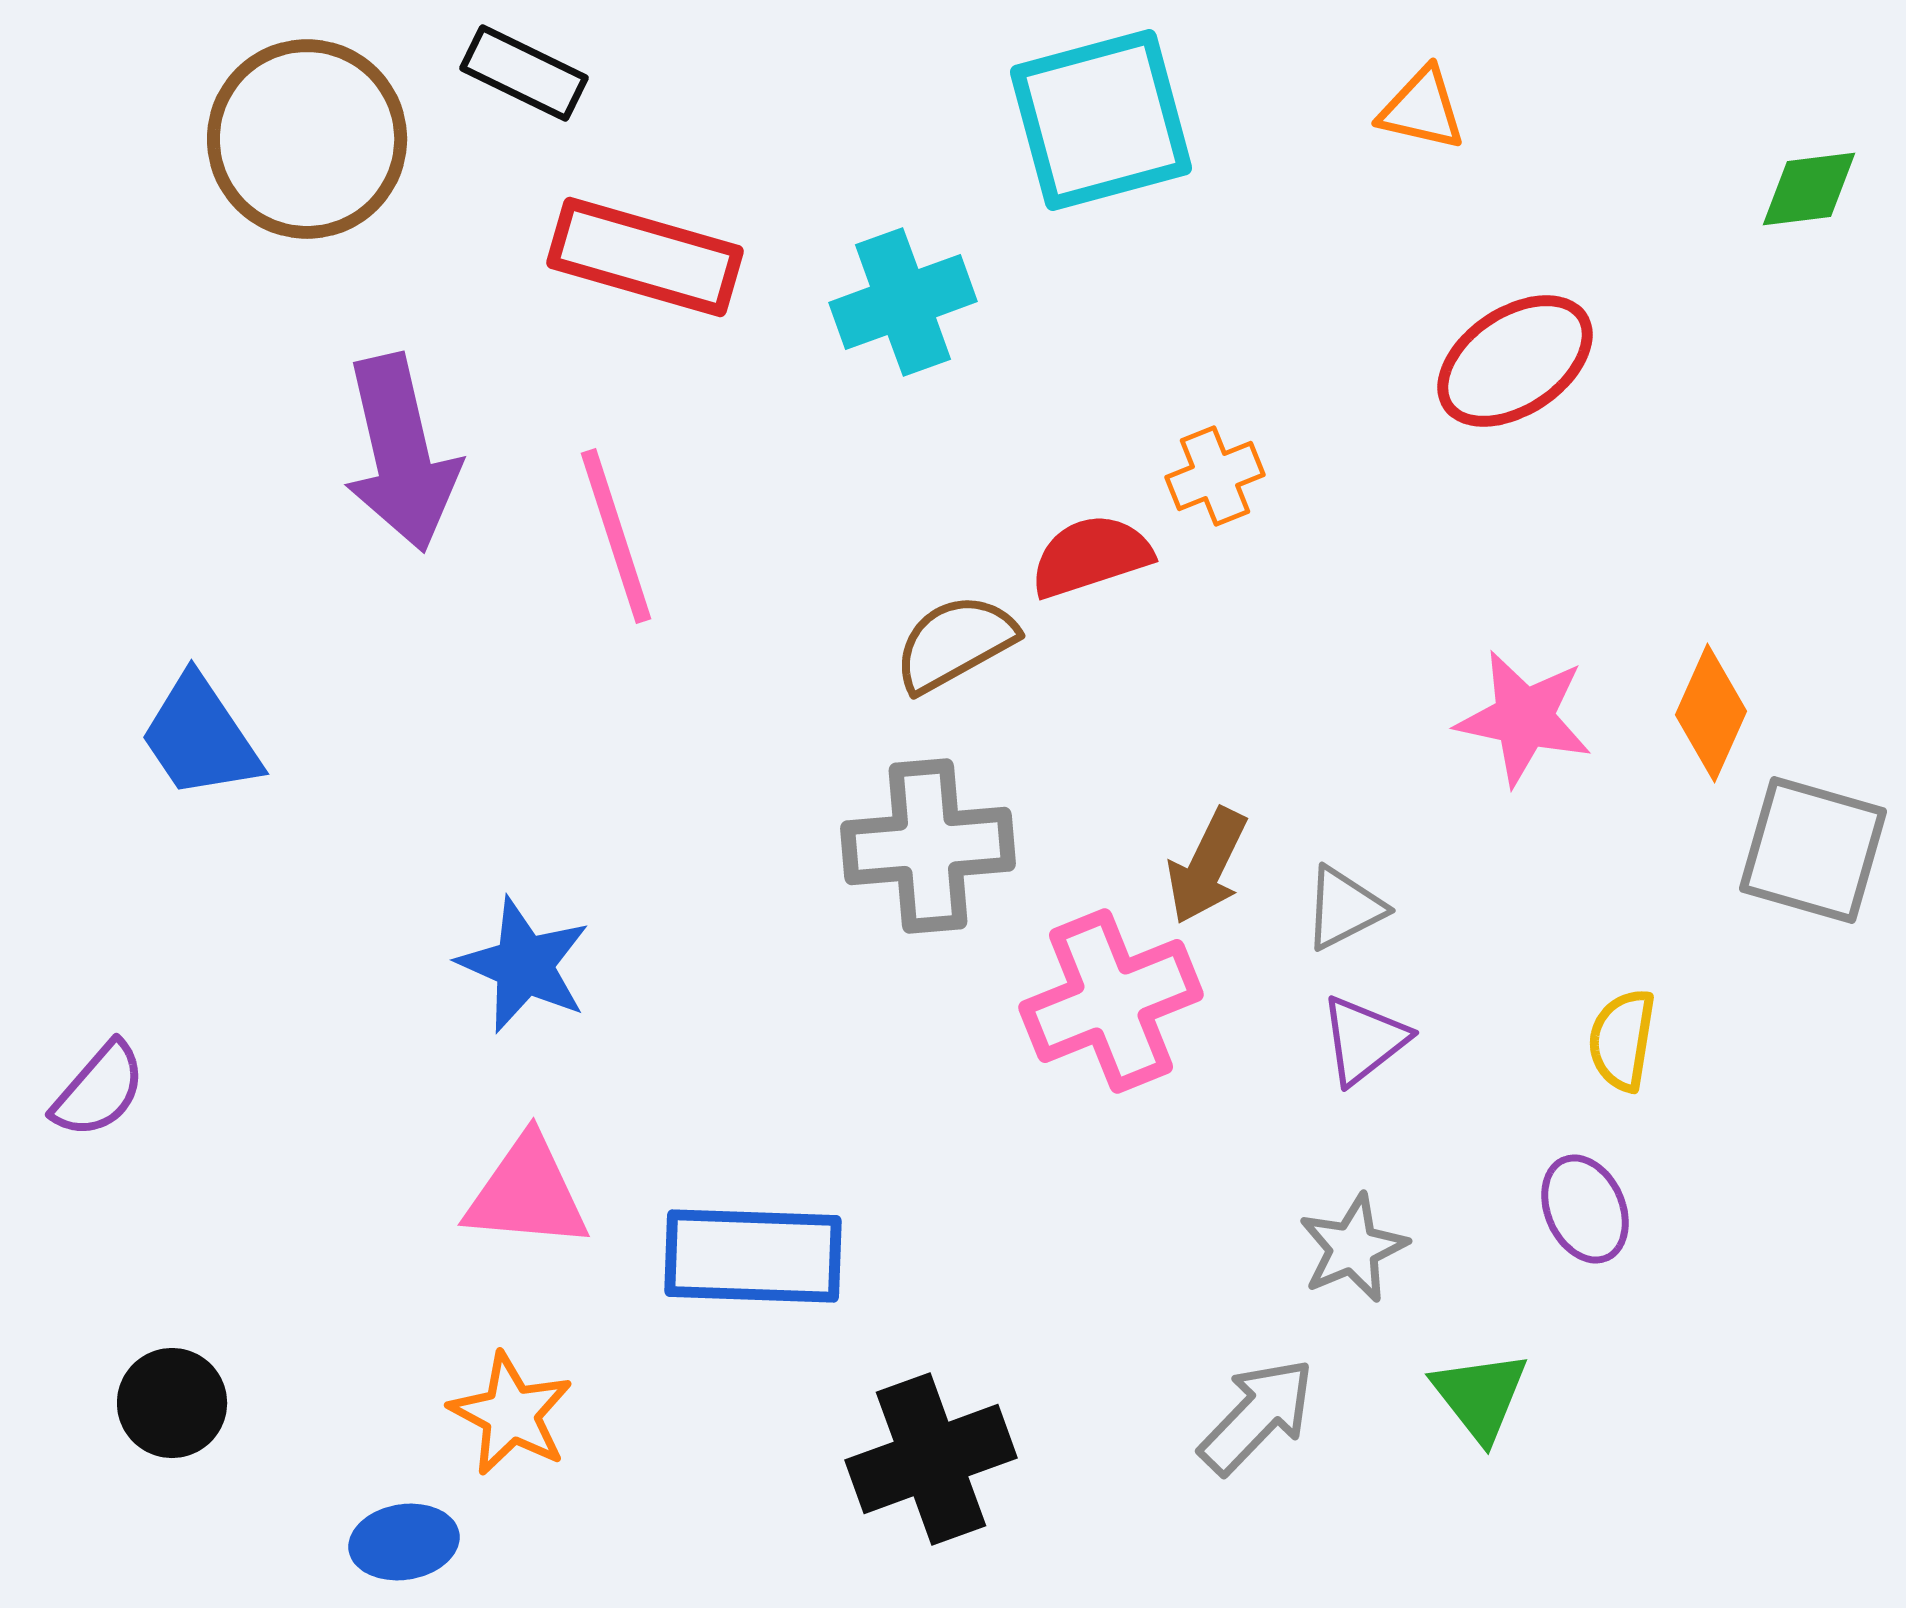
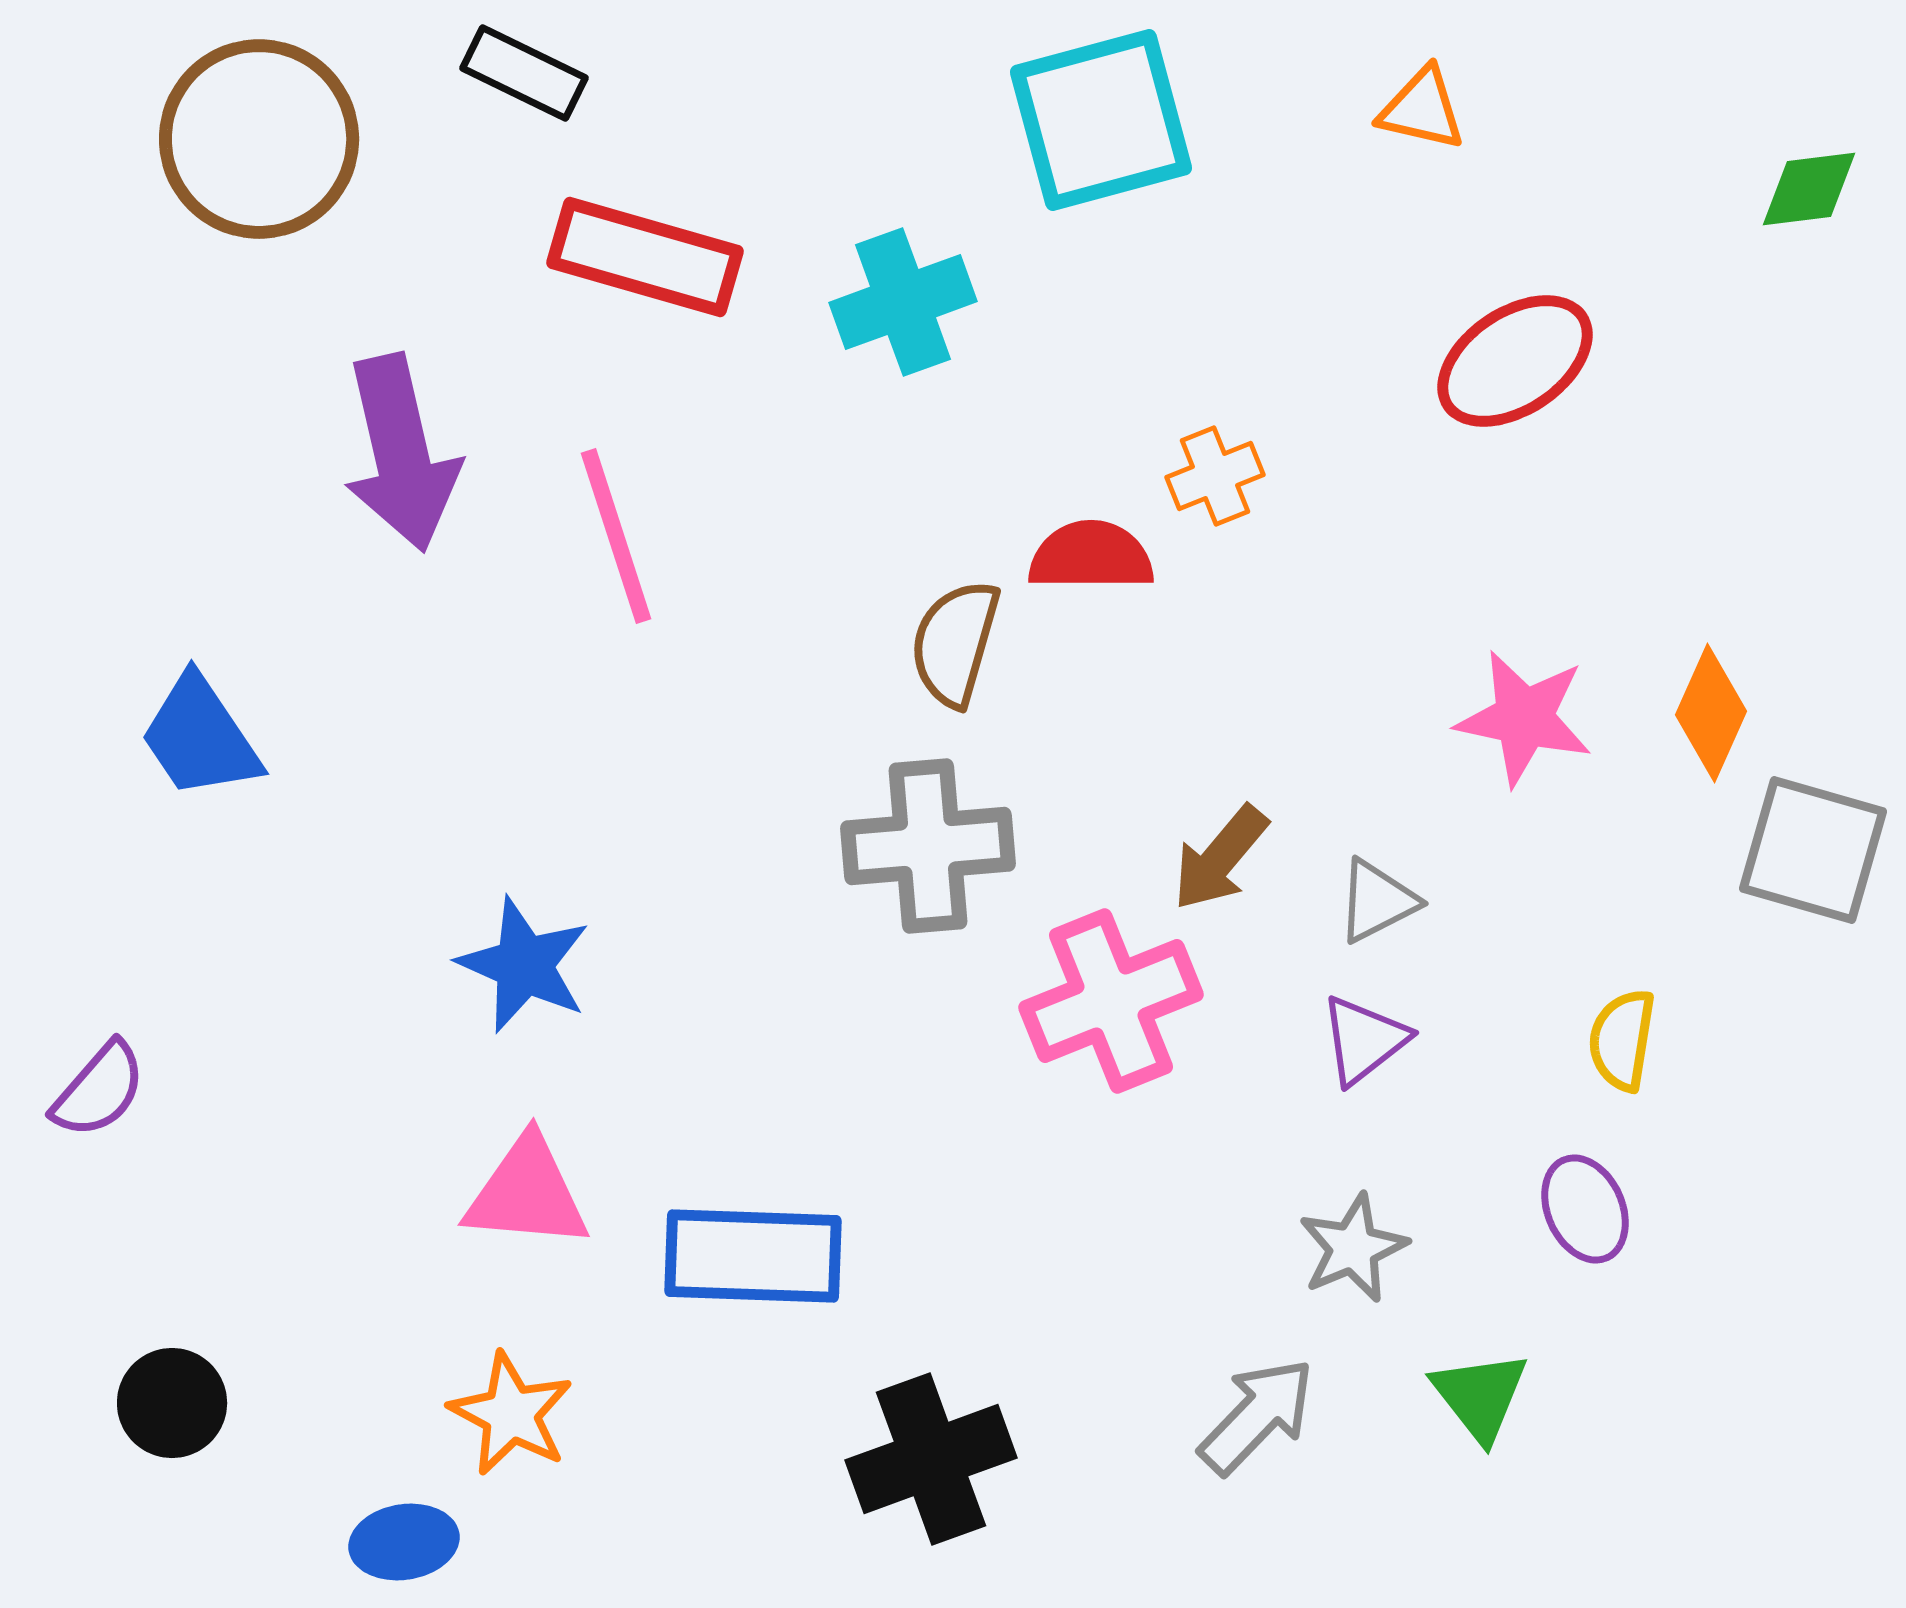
brown circle: moved 48 px left
red semicircle: rotated 18 degrees clockwise
brown semicircle: rotated 45 degrees counterclockwise
brown arrow: moved 13 px right, 8 px up; rotated 14 degrees clockwise
gray triangle: moved 33 px right, 7 px up
